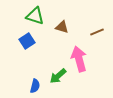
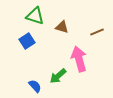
blue semicircle: rotated 56 degrees counterclockwise
